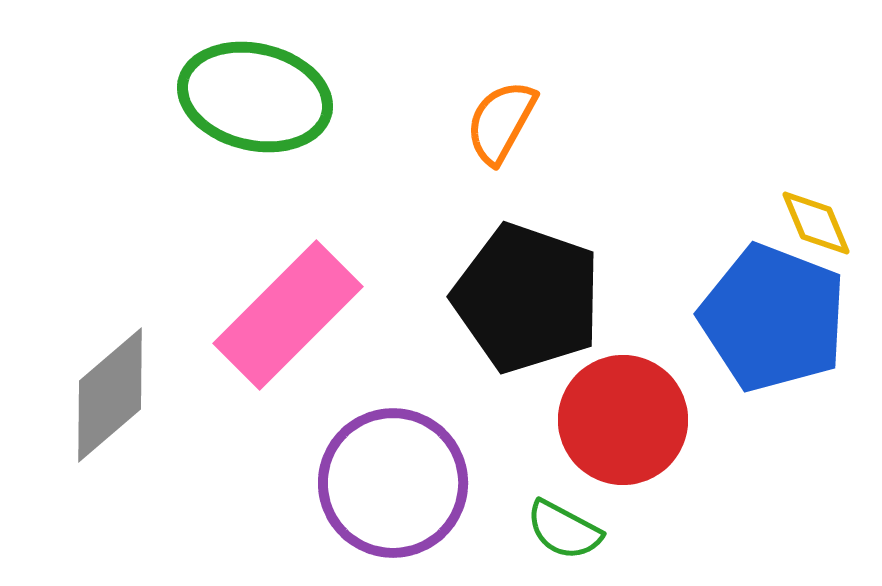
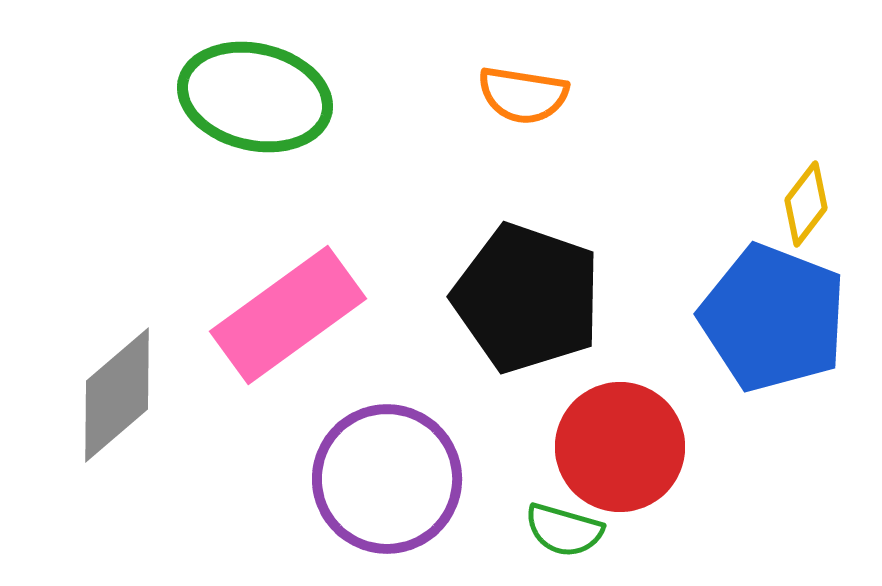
orange semicircle: moved 22 px right, 27 px up; rotated 110 degrees counterclockwise
yellow diamond: moved 10 px left, 19 px up; rotated 60 degrees clockwise
pink rectangle: rotated 9 degrees clockwise
gray diamond: moved 7 px right
red circle: moved 3 px left, 27 px down
purple circle: moved 6 px left, 4 px up
green semicircle: rotated 12 degrees counterclockwise
